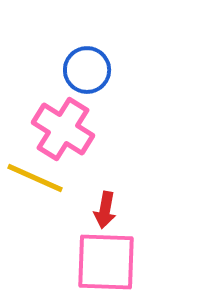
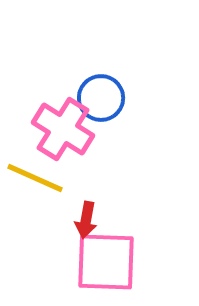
blue circle: moved 14 px right, 28 px down
red arrow: moved 19 px left, 10 px down
